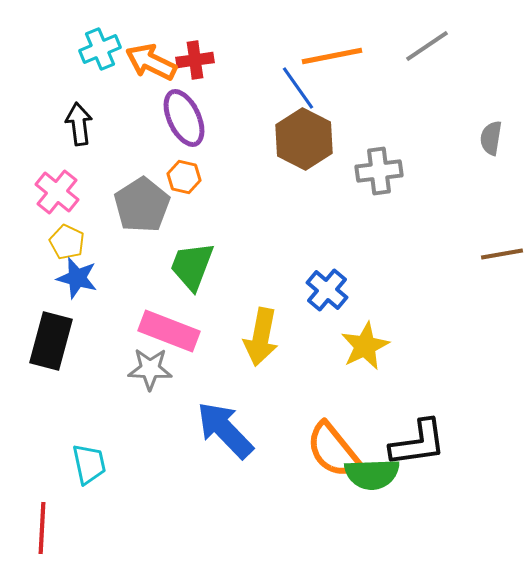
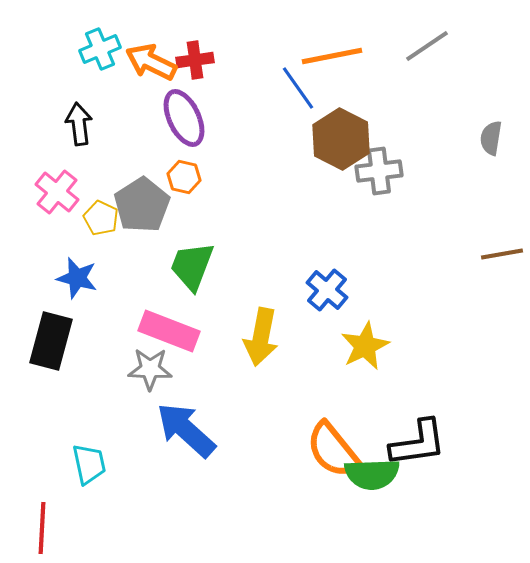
brown hexagon: moved 37 px right
yellow pentagon: moved 34 px right, 24 px up
blue arrow: moved 39 px left; rotated 4 degrees counterclockwise
